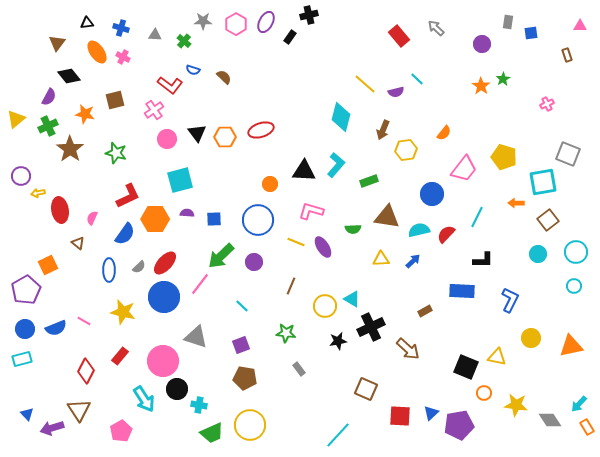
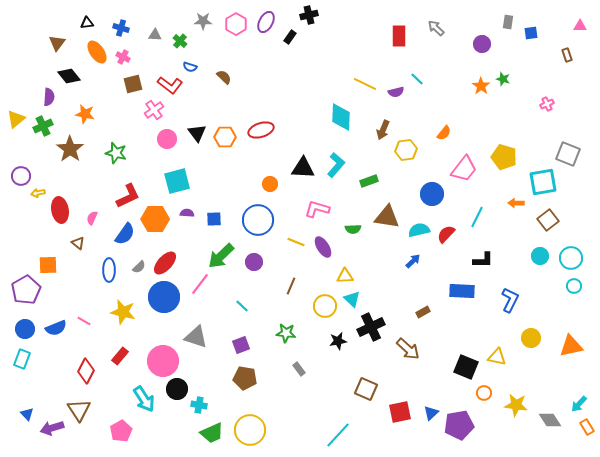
red rectangle at (399, 36): rotated 40 degrees clockwise
green cross at (184, 41): moved 4 px left
blue semicircle at (193, 70): moved 3 px left, 3 px up
green star at (503, 79): rotated 24 degrees counterclockwise
yellow line at (365, 84): rotated 15 degrees counterclockwise
purple semicircle at (49, 97): rotated 24 degrees counterclockwise
brown square at (115, 100): moved 18 px right, 16 px up
cyan diamond at (341, 117): rotated 12 degrees counterclockwise
green cross at (48, 126): moved 5 px left
black triangle at (304, 171): moved 1 px left, 3 px up
cyan square at (180, 180): moved 3 px left, 1 px down
pink L-shape at (311, 211): moved 6 px right, 2 px up
cyan circle at (576, 252): moved 5 px left, 6 px down
cyan circle at (538, 254): moved 2 px right, 2 px down
yellow triangle at (381, 259): moved 36 px left, 17 px down
orange square at (48, 265): rotated 24 degrees clockwise
cyan triangle at (352, 299): rotated 12 degrees clockwise
brown rectangle at (425, 311): moved 2 px left, 1 px down
cyan rectangle at (22, 359): rotated 54 degrees counterclockwise
red square at (400, 416): moved 4 px up; rotated 15 degrees counterclockwise
yellow circle at (250, 425): moved 5 px down
